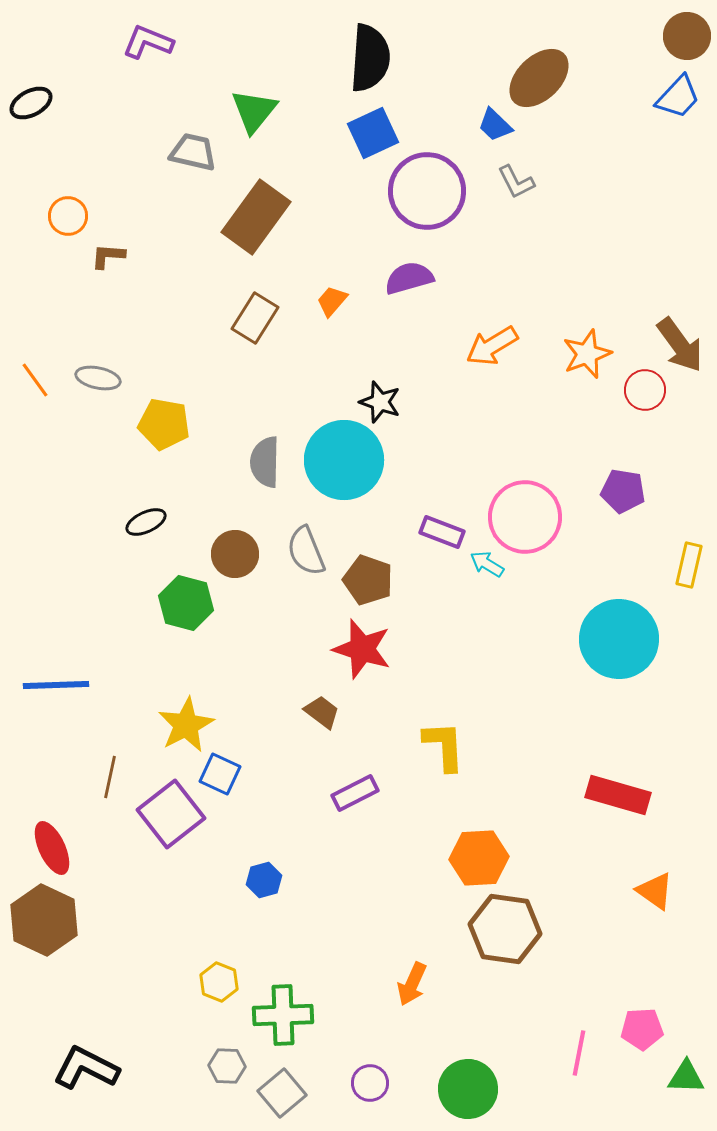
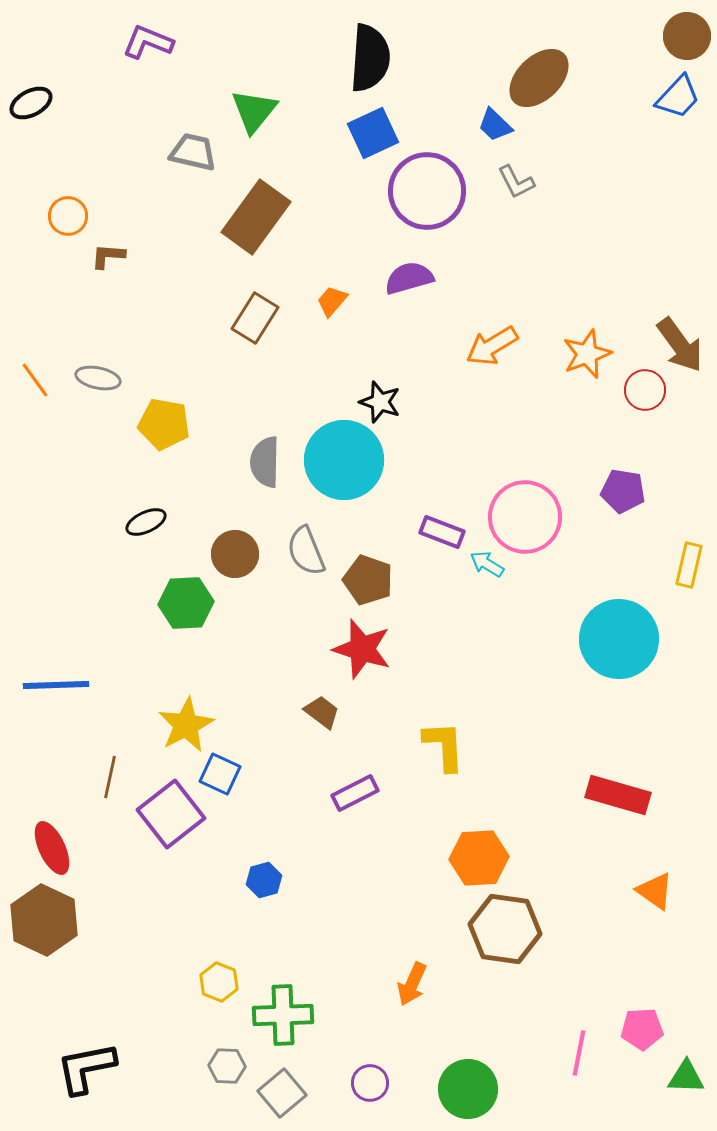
green hexagon at (186, 603): rotated 18 degrees counterclockwise
black L-shape at (86, 1068): rotated 38 degrees counterclockwise
